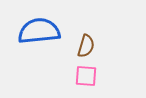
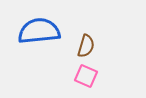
pink square: rotated 20 degrees clockwise
